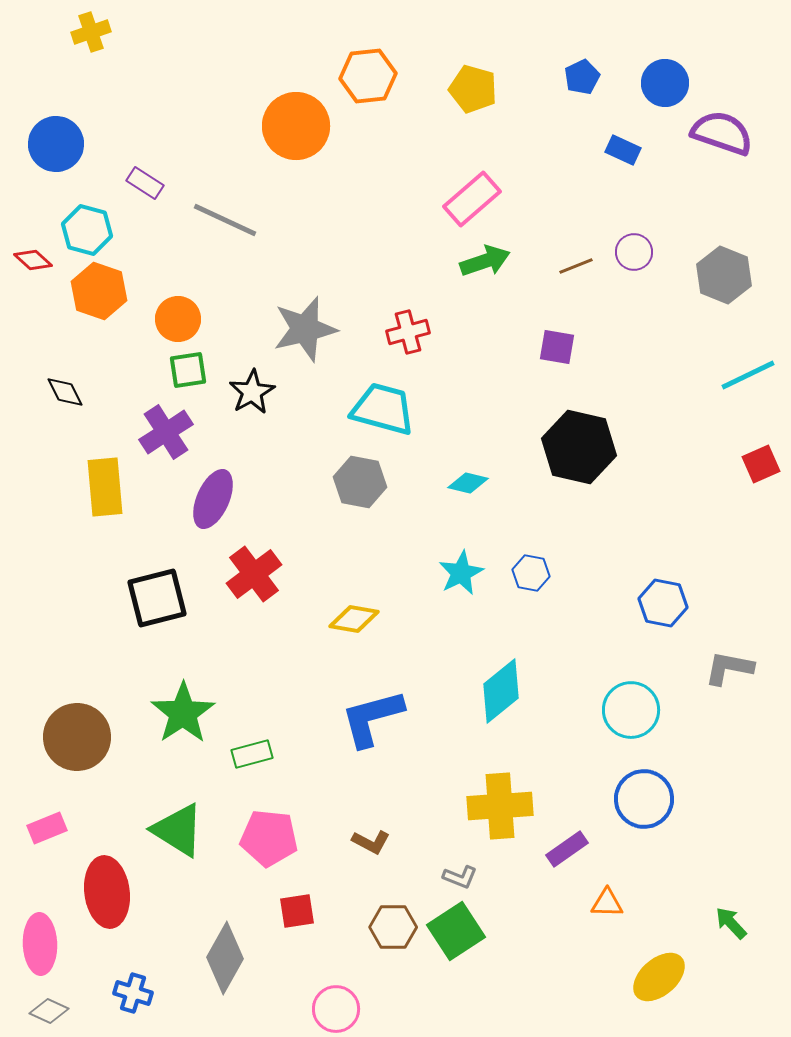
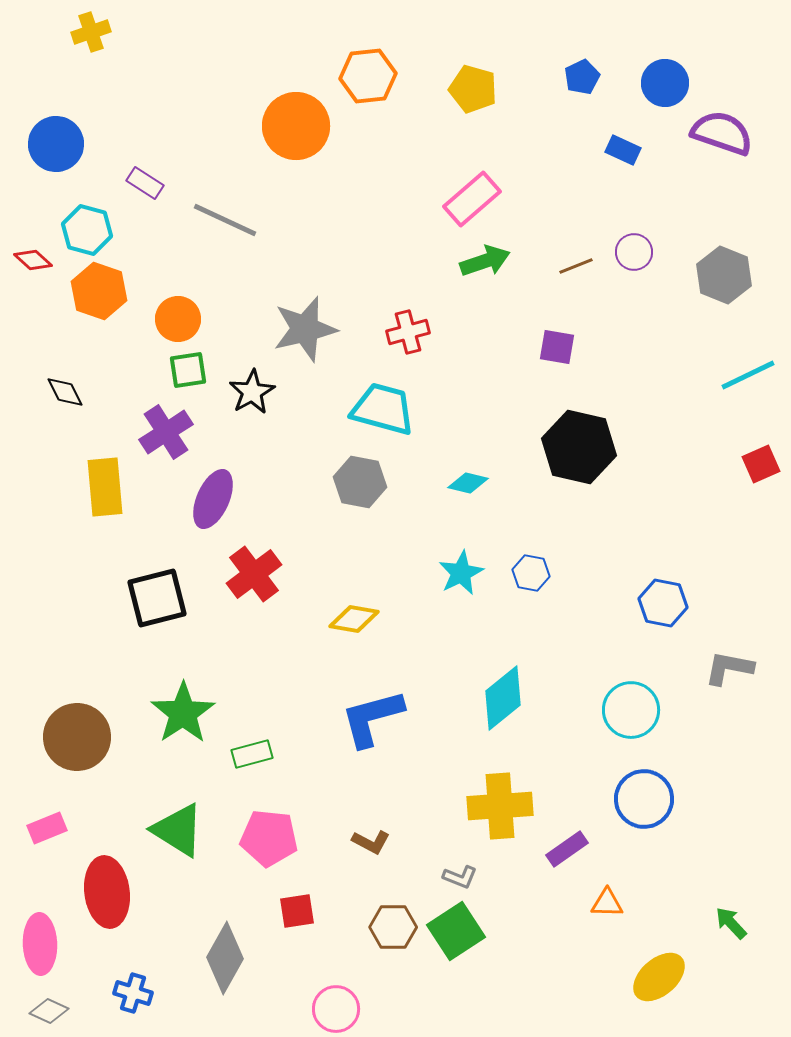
cyan diamond at (501, 691): moved 2 px right, 7 px down
